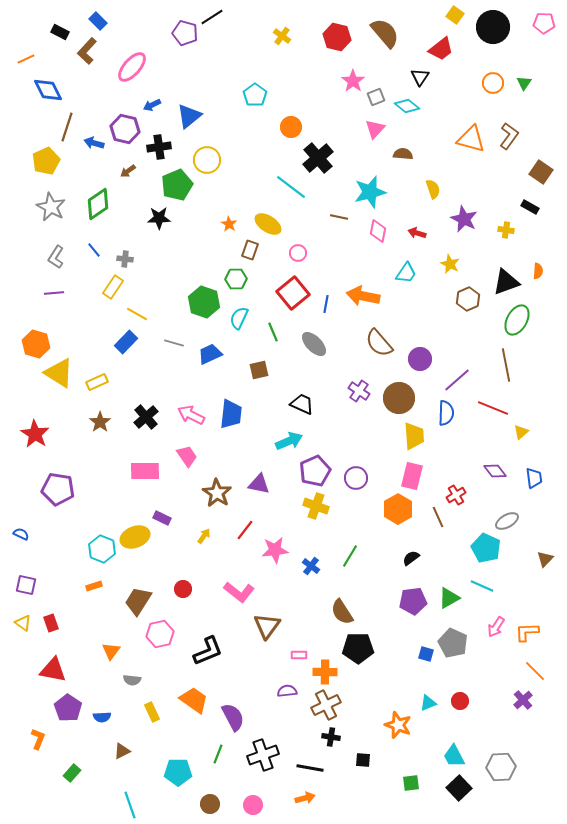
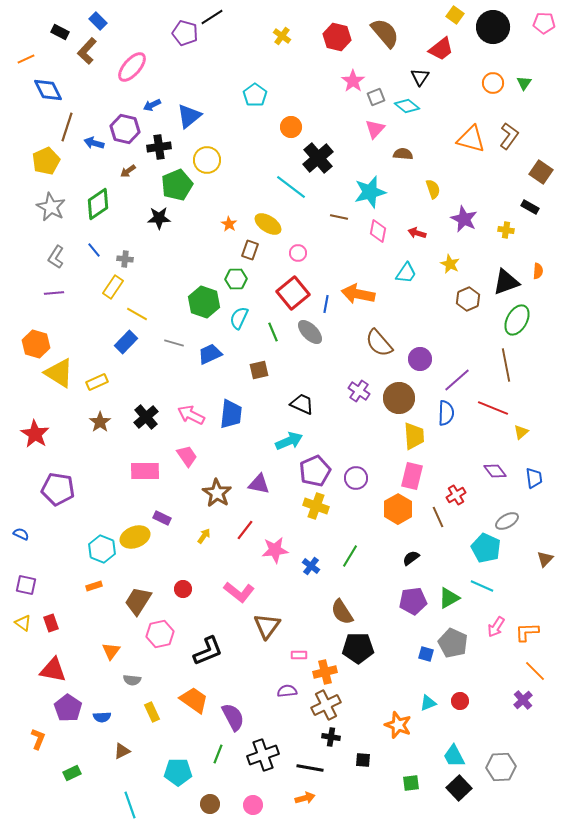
orange arrow at (363, 296): moved 5 px left, 2 px up
gray ellipse at (314, 344): moved 4 px left, 12 px up
orange cross at (325, 672): rotated 15 degrees counterclockwise
green rectangle at (72, 773): rotated 24 degrees clockwise
